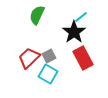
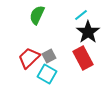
cyan line: moved 2 px up
black star: moved 14 px right
cyan square: moved 1 px left
